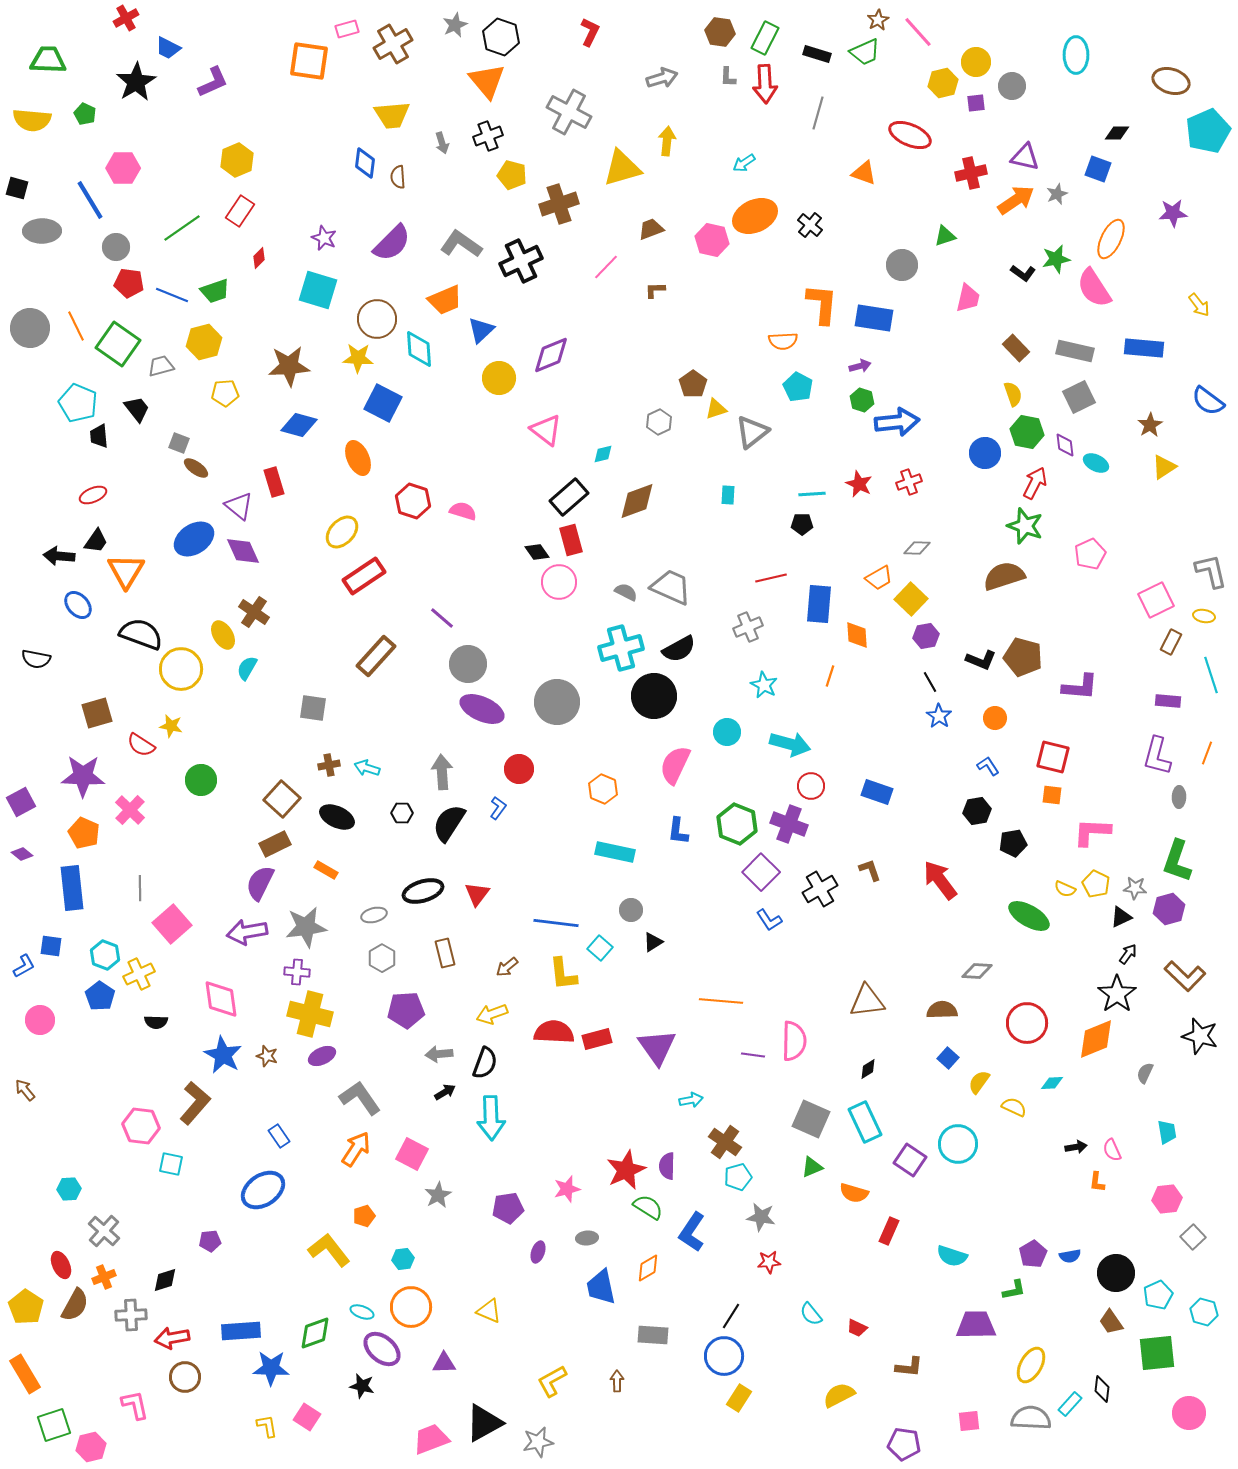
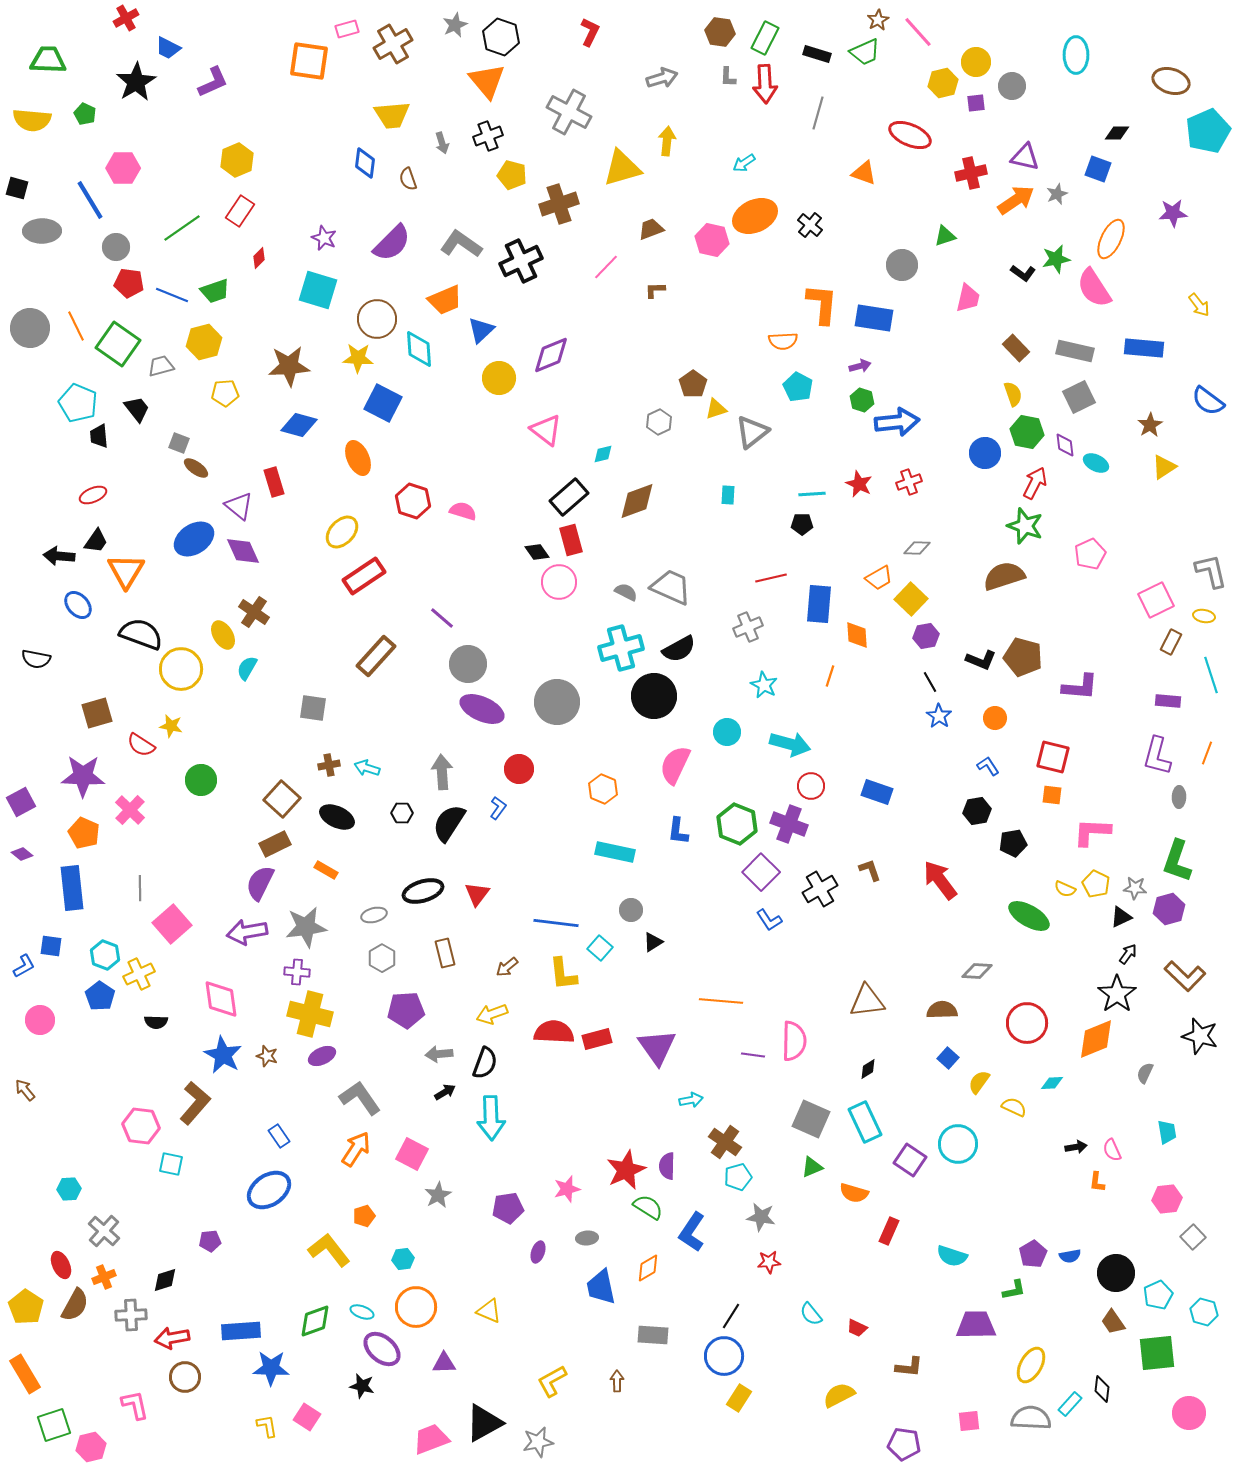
brown semicircle at (398, 177): moved 10 px right, 2 px down; rotated 15 degrees counterclockwise
blue ellipse at (263, 1190): moved 6 px right
orange circle at (411, 1307): moved 5 px right
brown trapezoid at (1111, 1322): moved 2 px right
green diamond at (315, 1333): moved 12 px up
